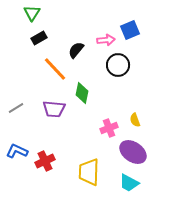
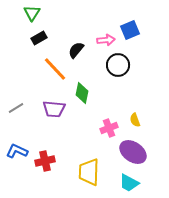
red cross: rotated 12 degrees clockwise
